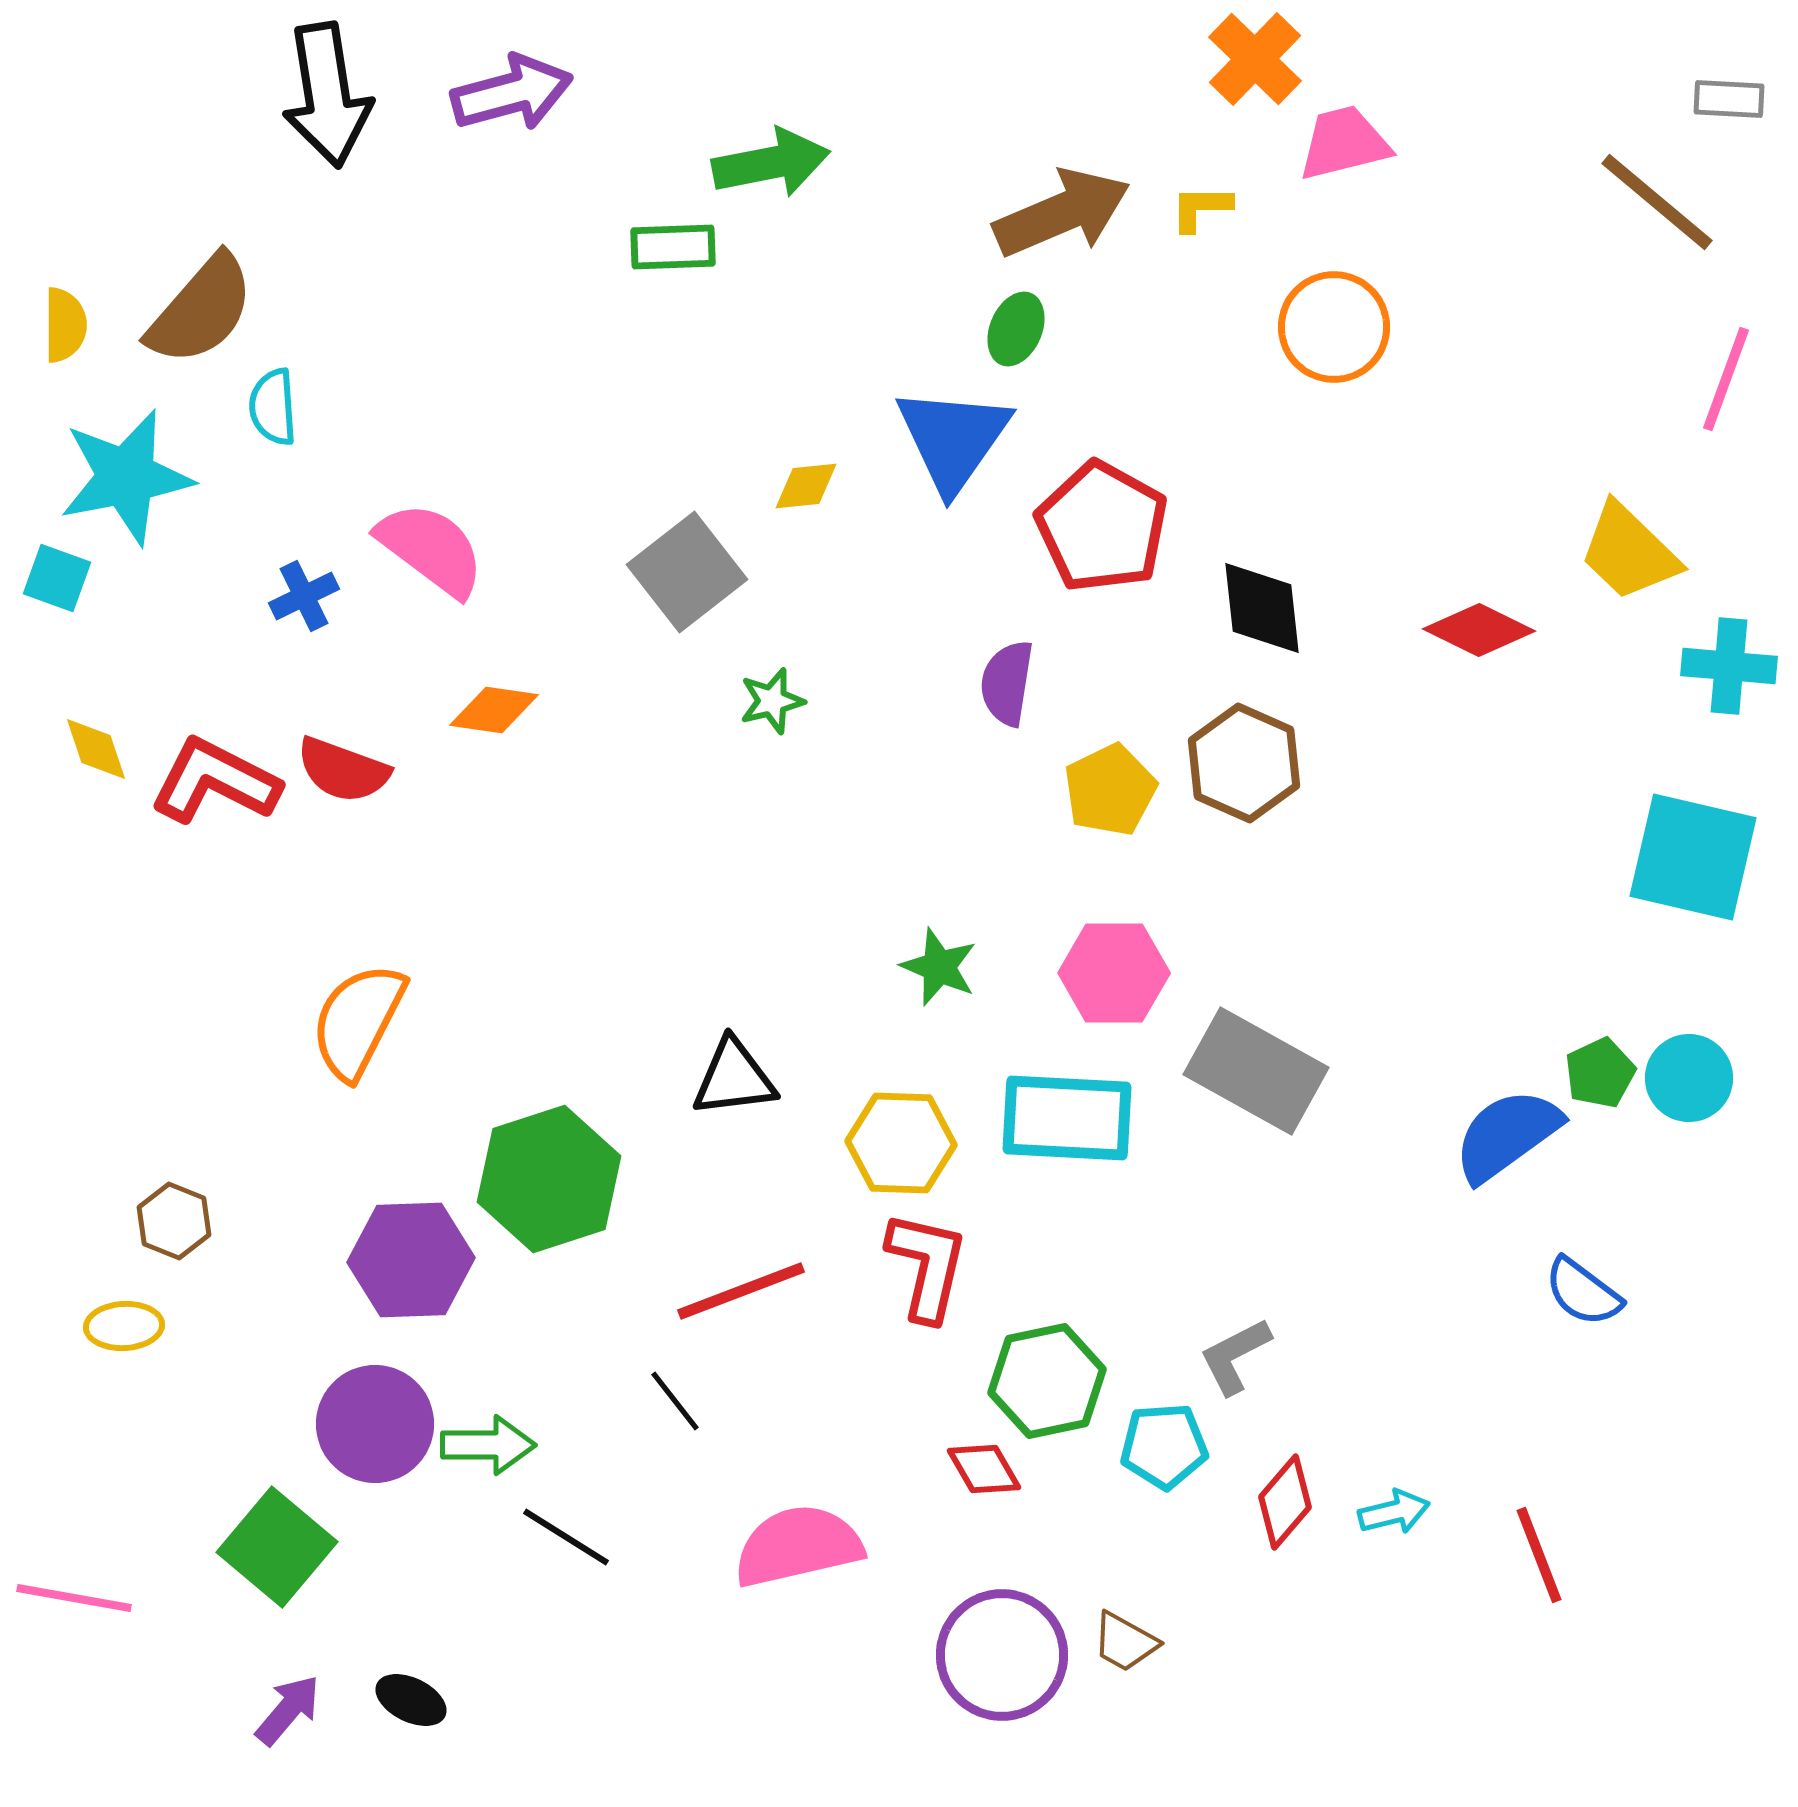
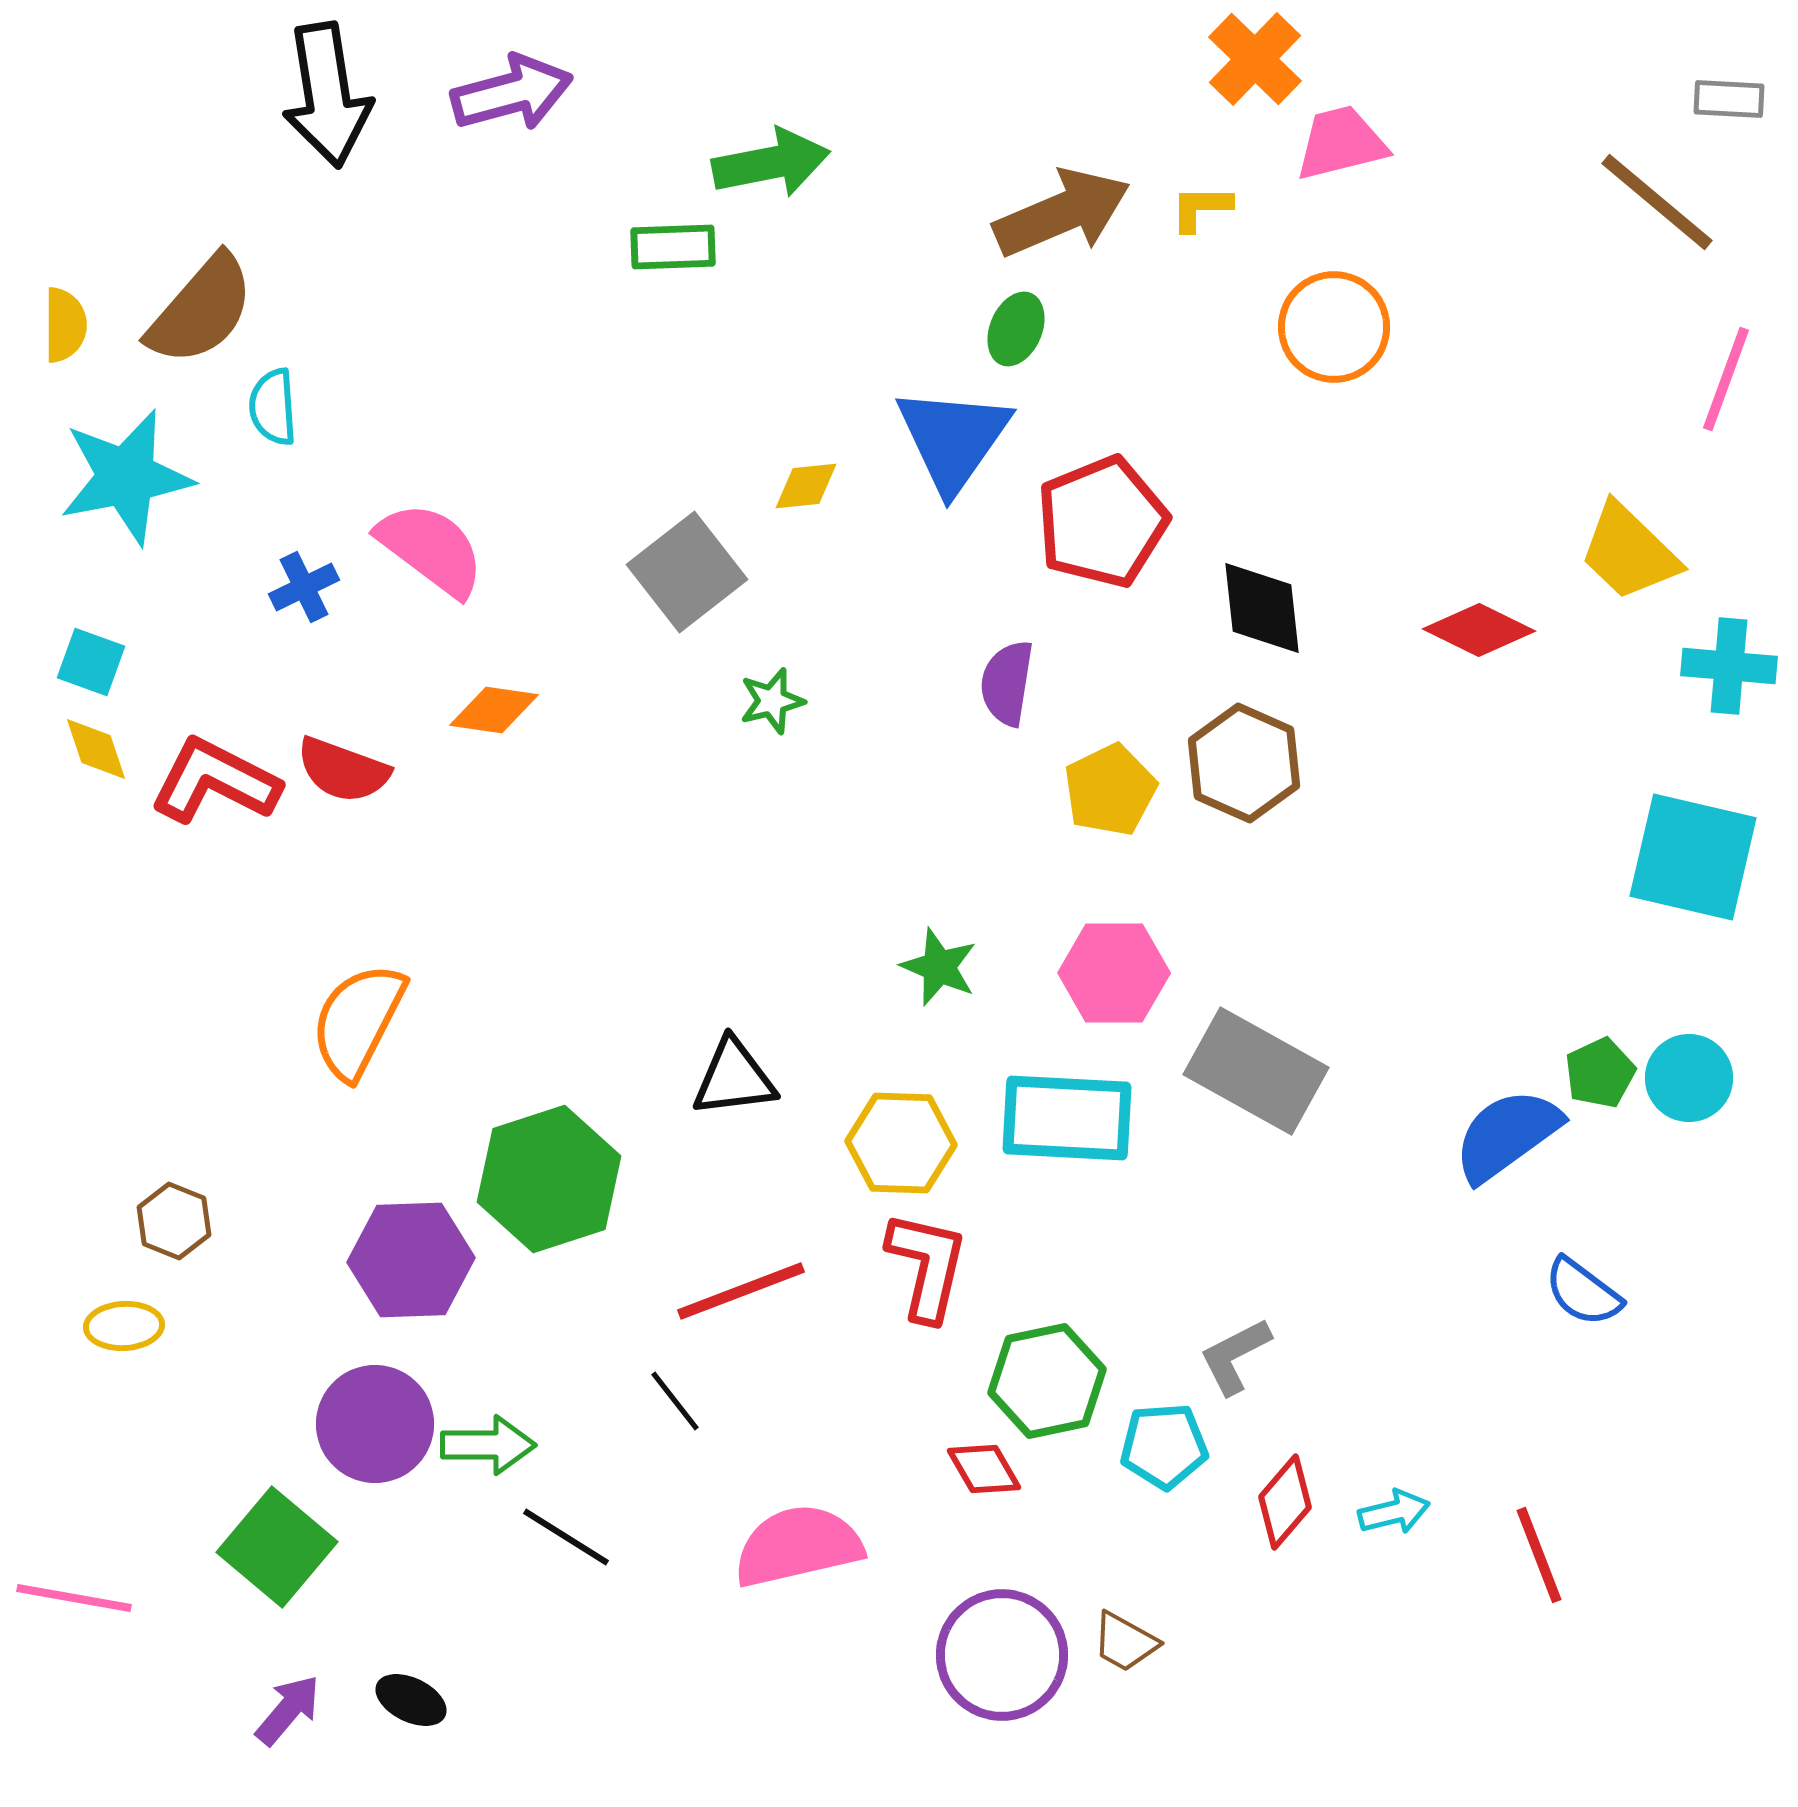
pink trapezoid at (1344, 143): moved 3 px left
red pentagon at (1102, 527): moved 5 px up; rotated 21 degrees clockwise
cyan square at (57, 578): moved 34 px right, 84 px down
blue cross at (304, 596): moved 9 px up
